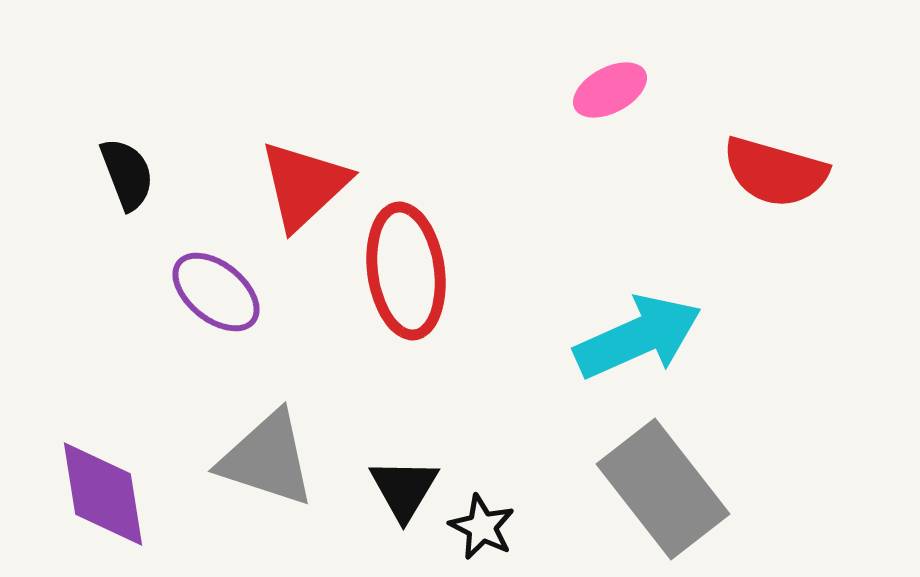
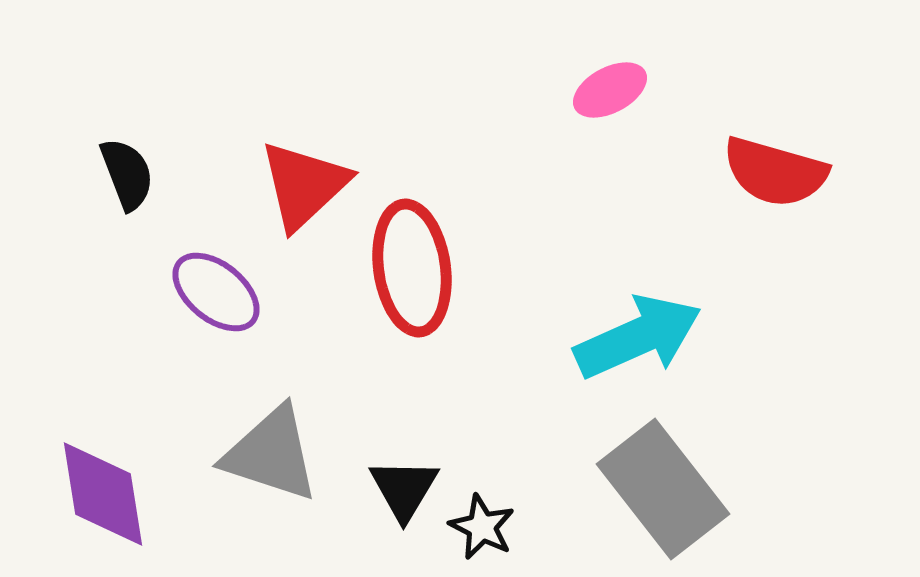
red ellipse: moved 6 px right, 3 px up
gray triangle: moved 4 px right, 5 px up
